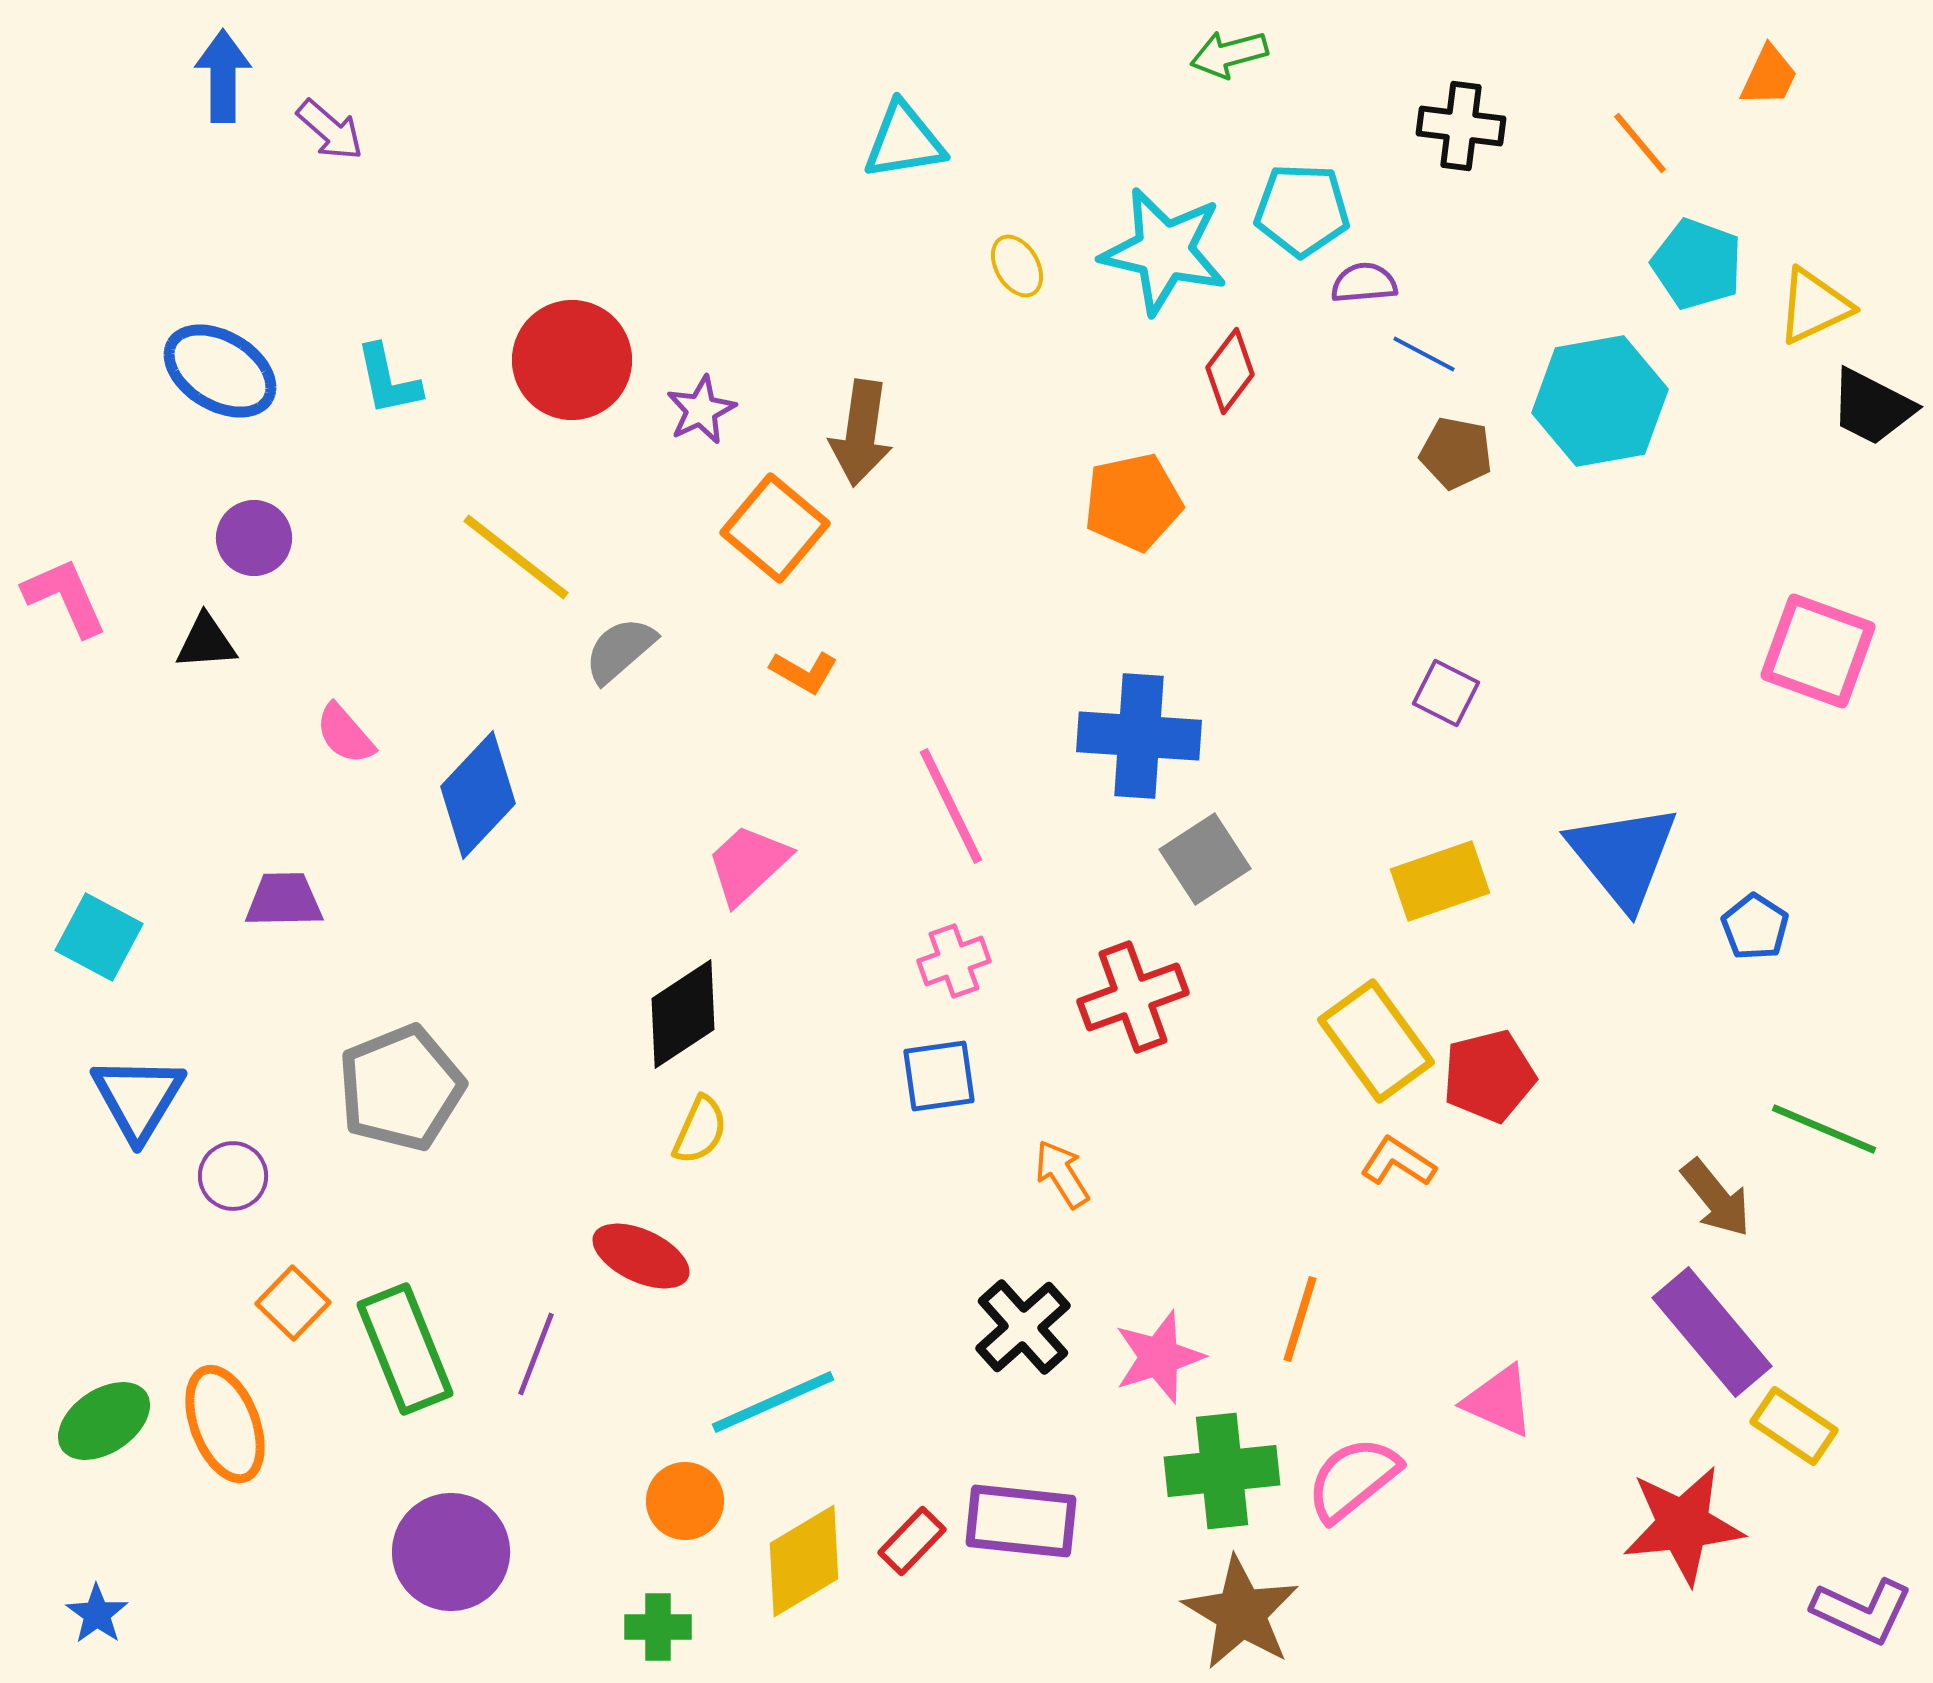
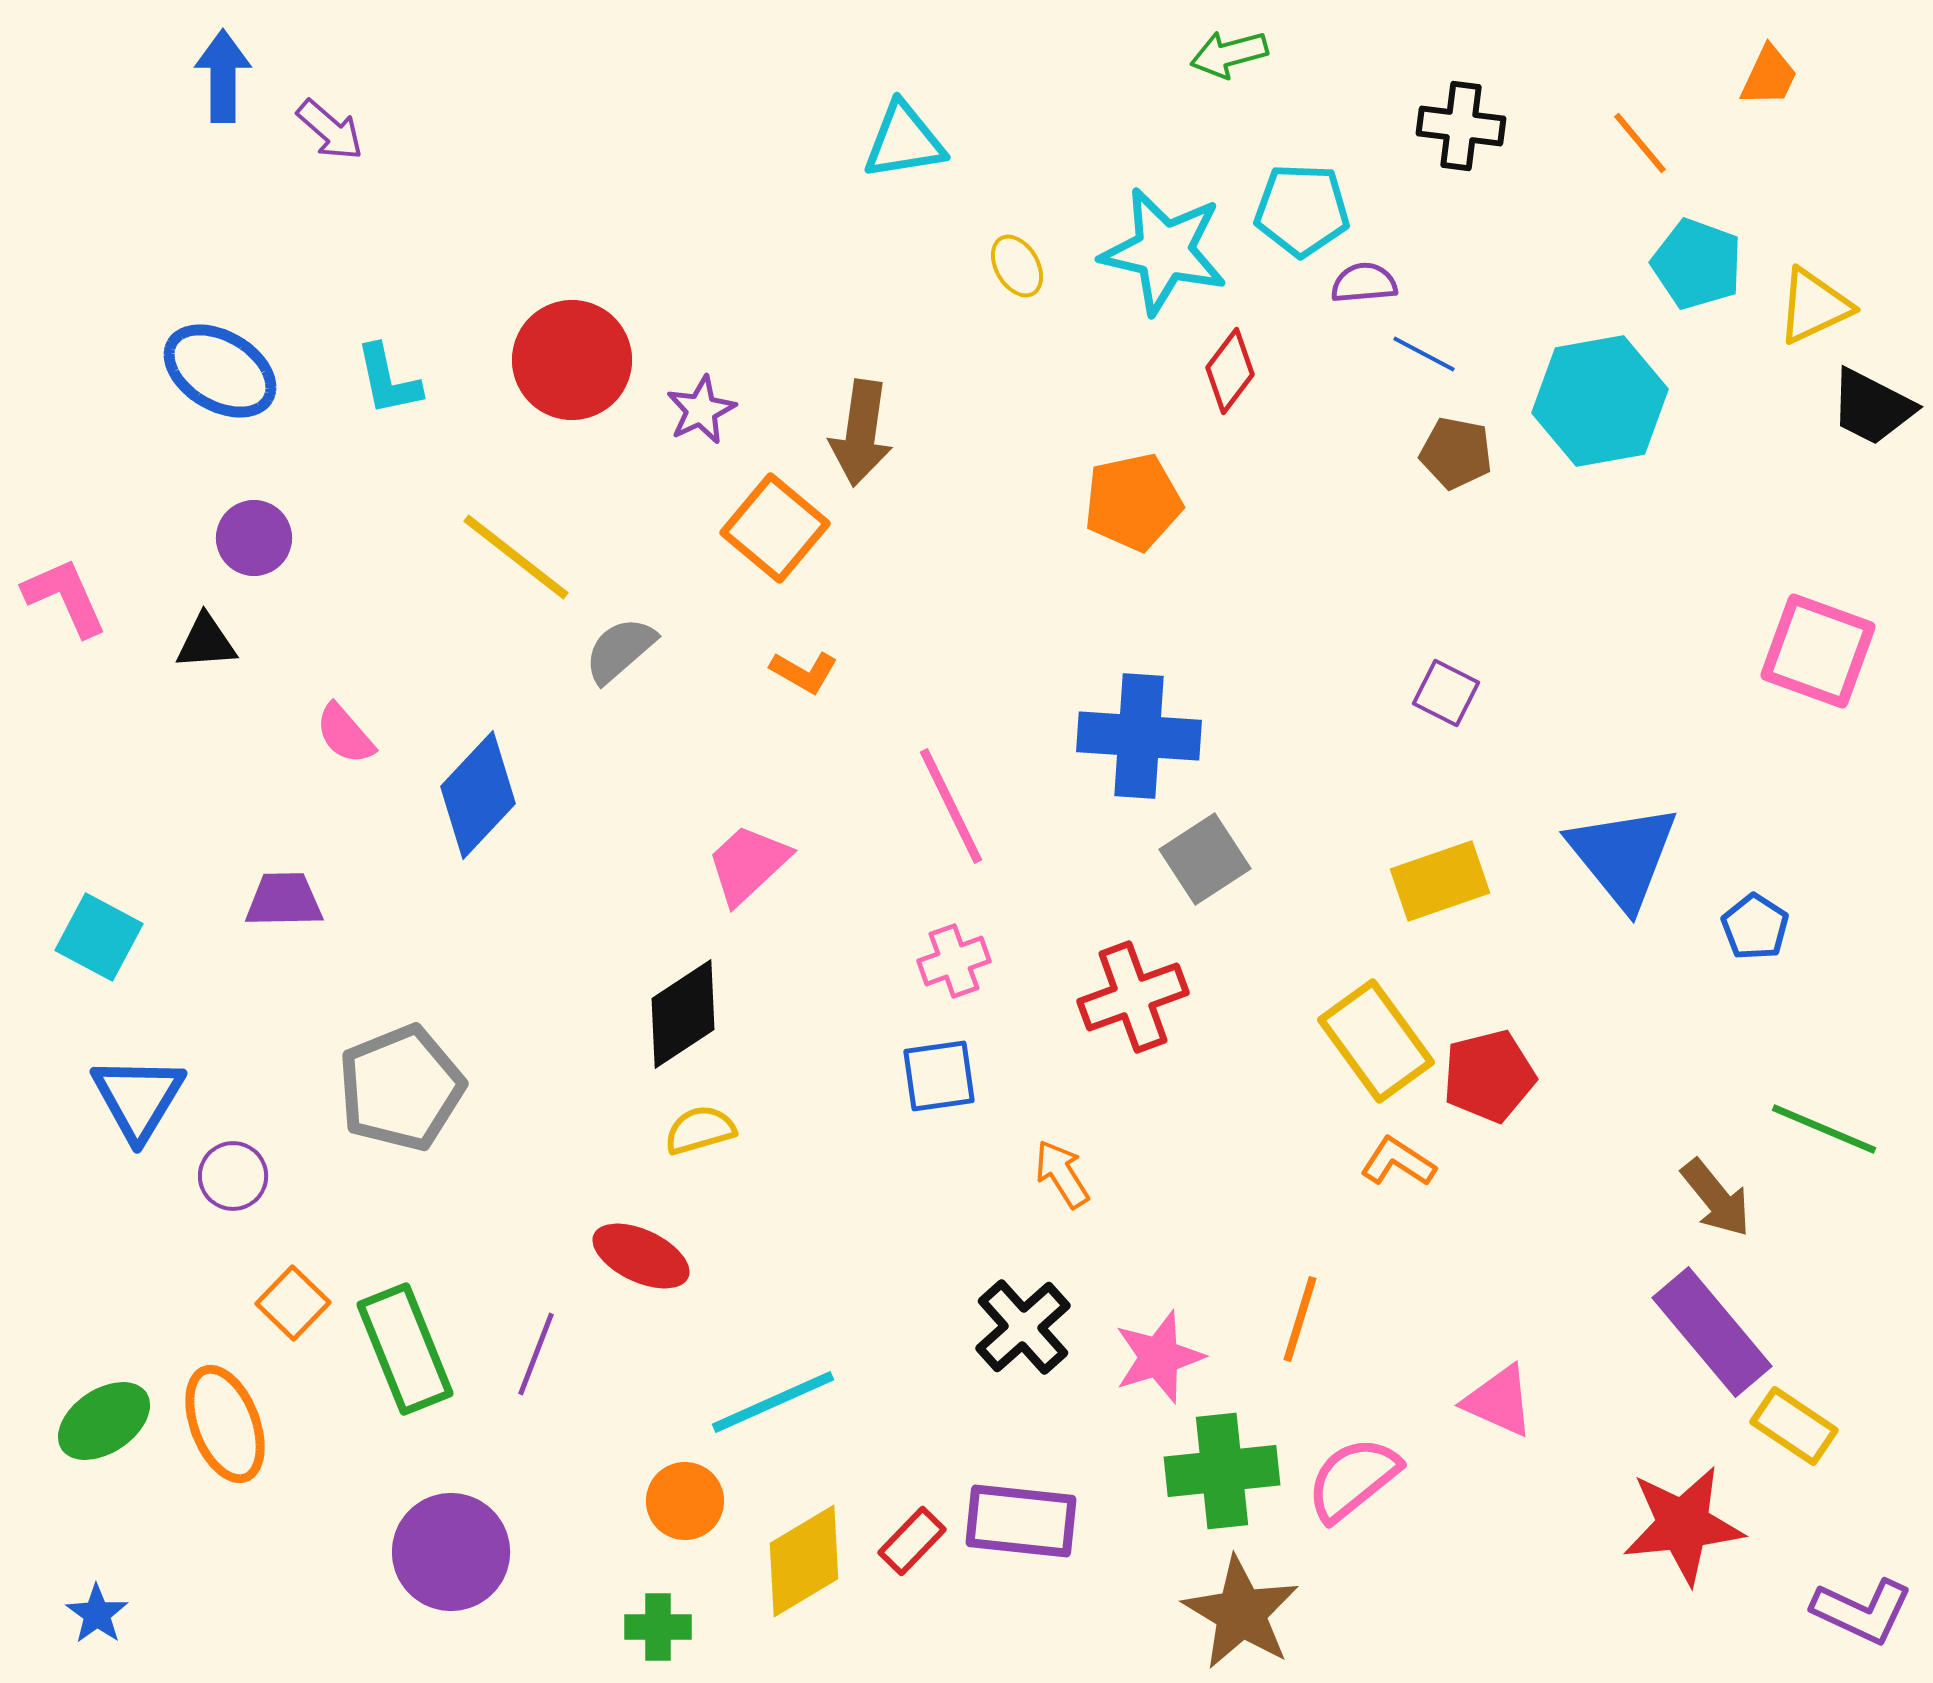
yellow semicircle at (700, 1130): rotated 130 degrees counterclockwise
